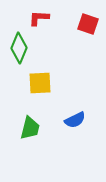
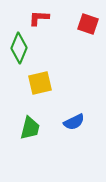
yellow square: rotated 10 degrees counterclockwise
blue semicircle: moved 1 px left, 2 px down
